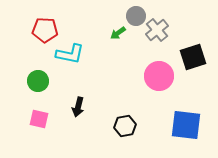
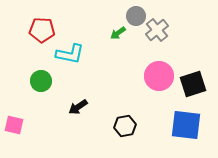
red pentagon: moved 3 px left
black square: moved 27 px down
green circle: moved 3 px right
black arrow: rotated 42 degrees clockwise
pink square: moved 25 px left, 6 px down
